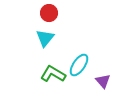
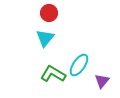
purple triangle: moved 1 px left; rotated 21 degrees clockwise
